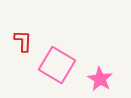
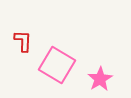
pink star: rotated 10 degrees clockwise
